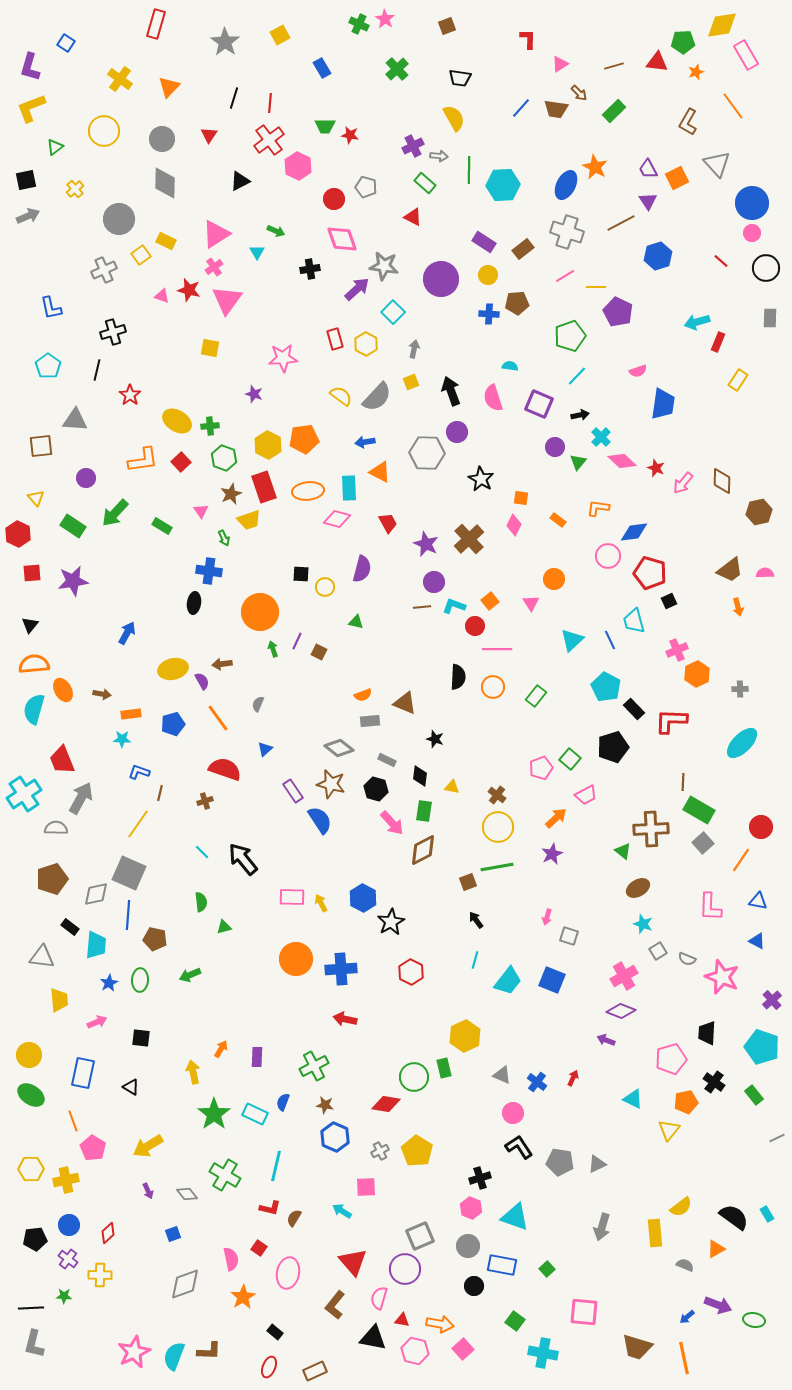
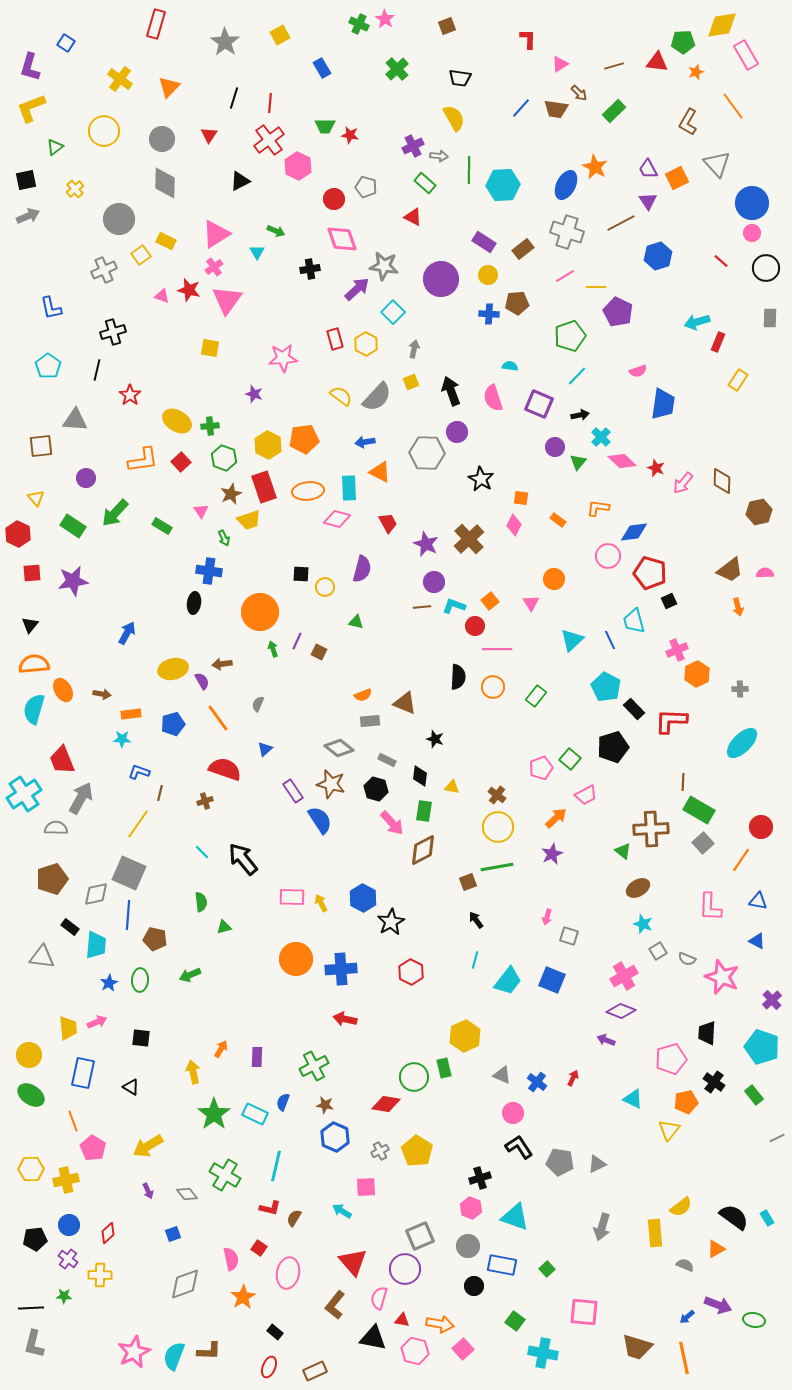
yellow trapezoid at (59, 1000): moved 9 px right, 28 px down
cyan rectangle at (767, 1214): moved 4 px down
